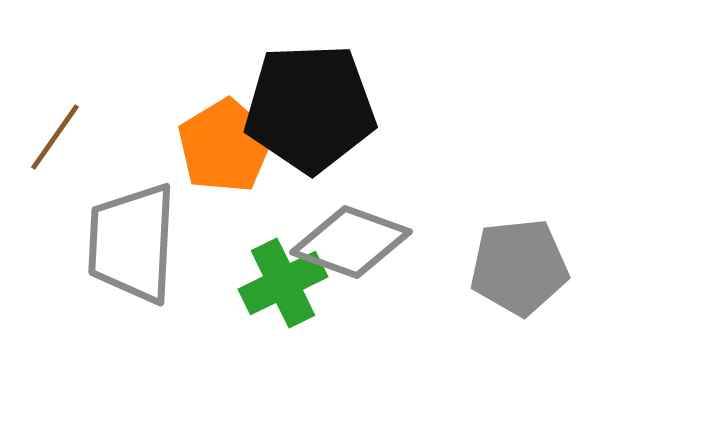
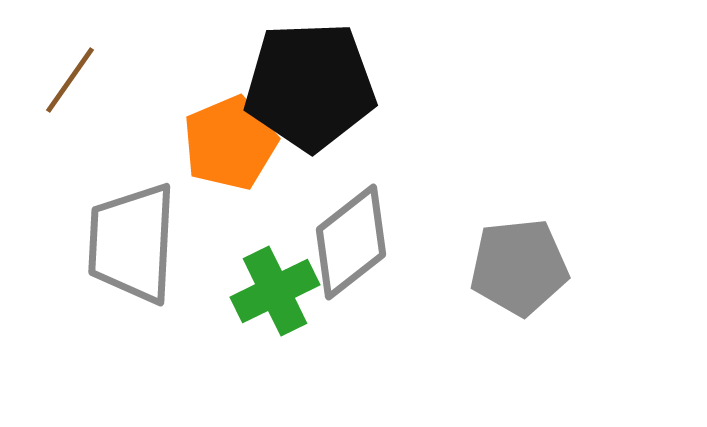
black pentagon: moved 22 px up
brown line: moved 15 px right, 57 px up
orange pentagon: moved 5 px right, 3 px up; rotated 8 degrees clockwise
gray diamond: rotated 58 degrees counterclockwise
green cross: moved 8 px left, 8 px down
